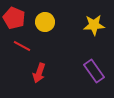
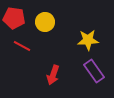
red pentagon: rotated 15 degrees counterclockwise
yellow star: moved 6 px left, 15 px down
red arrow: moved 14 px right, 2 px down
